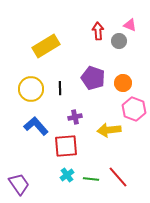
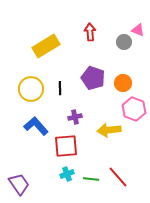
pink triangle: moved 8 px right, 5 px down
red arrow: moved 8 px left, 1 px down
gray circle: moved 5 px right, 1 px down
cyan cross: moved 1 px up; rotated 16 degrees clockwise
